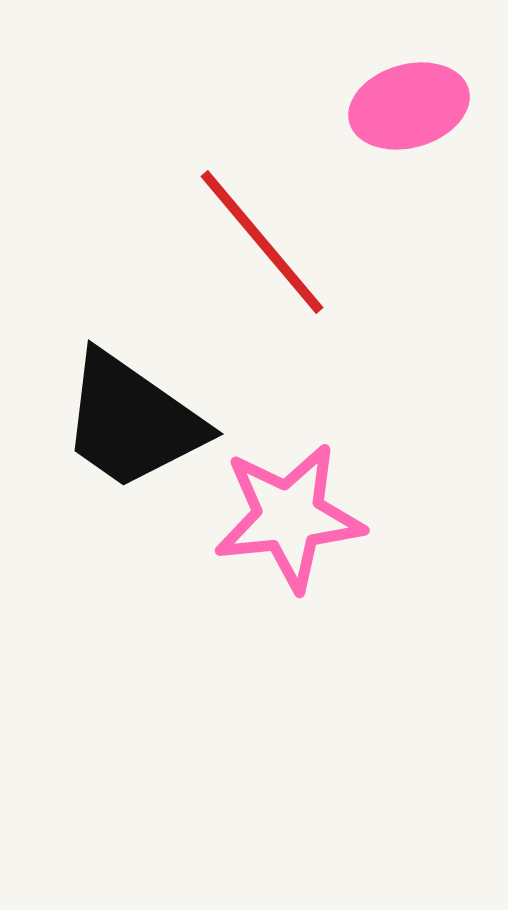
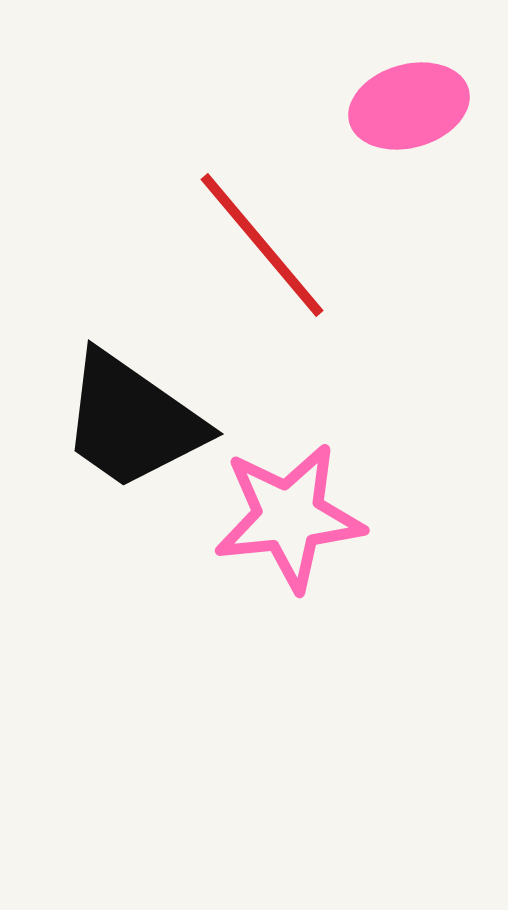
red line: moved 3 px down
